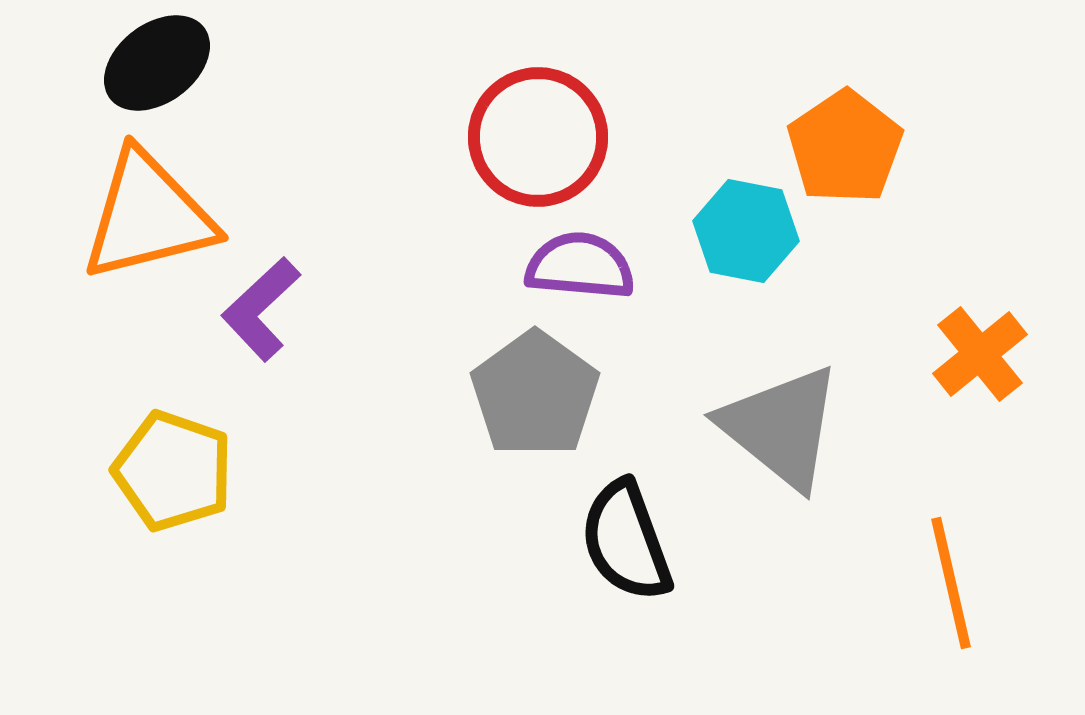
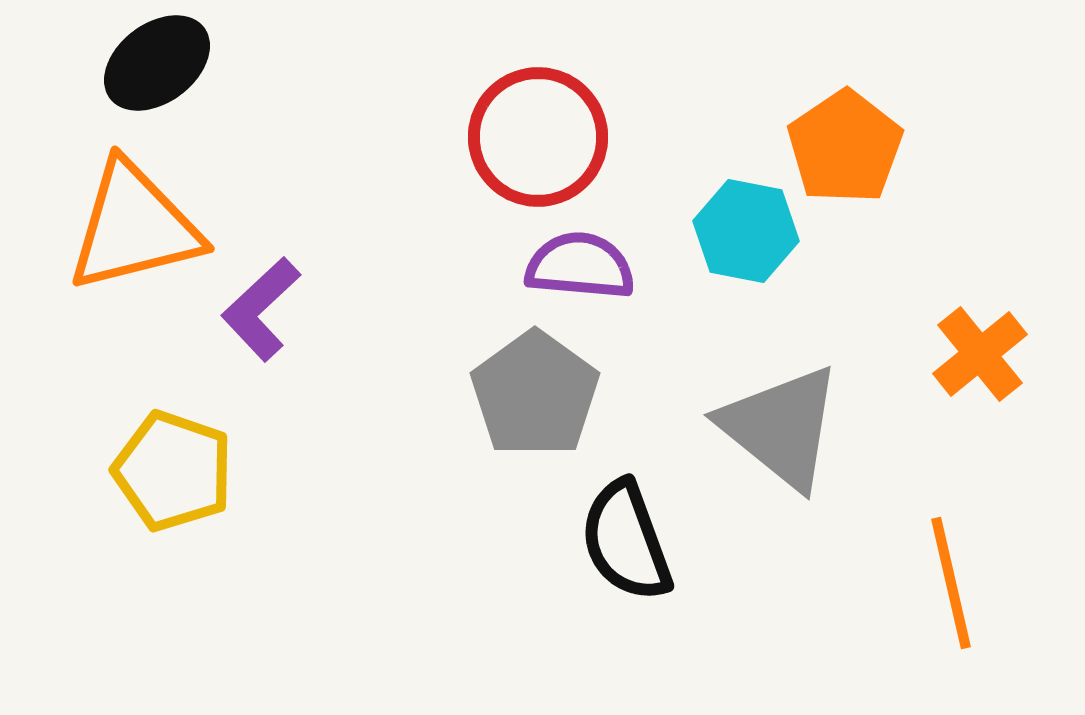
orange triangle: moved 14 px left, 11 px down
